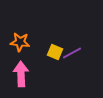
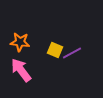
yellow square: moved 2 px up
pink arrow: moved 4 px up; rotated 35 degrees counterclockwise
